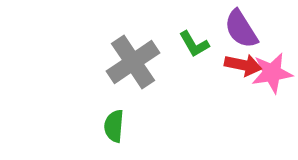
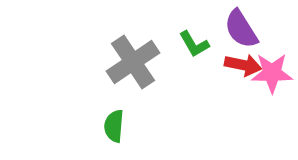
pink star: rotated 9 degrees clockwise
